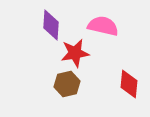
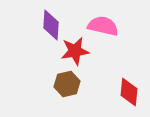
red star: moved 2 px up
red diamond: moved 8 px down
